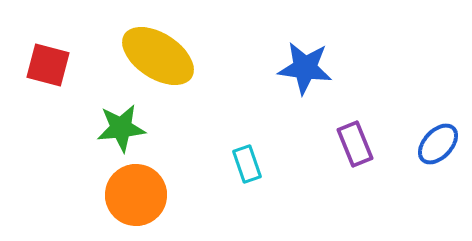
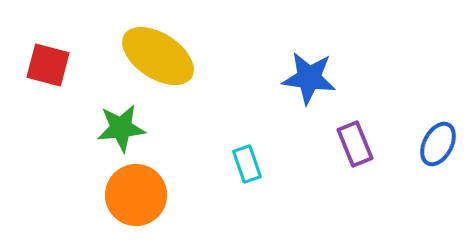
blue star: moved 4 px right, 10 px down
blue ellipse: rotated 15 degrees counterclockwise
